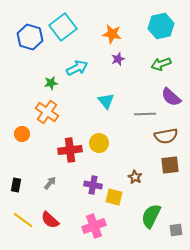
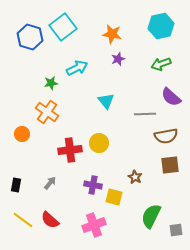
pink cross: moved 1 px up
